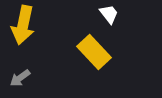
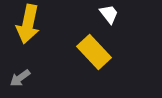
yellow arrow: moved 5 px right, 1 px up
